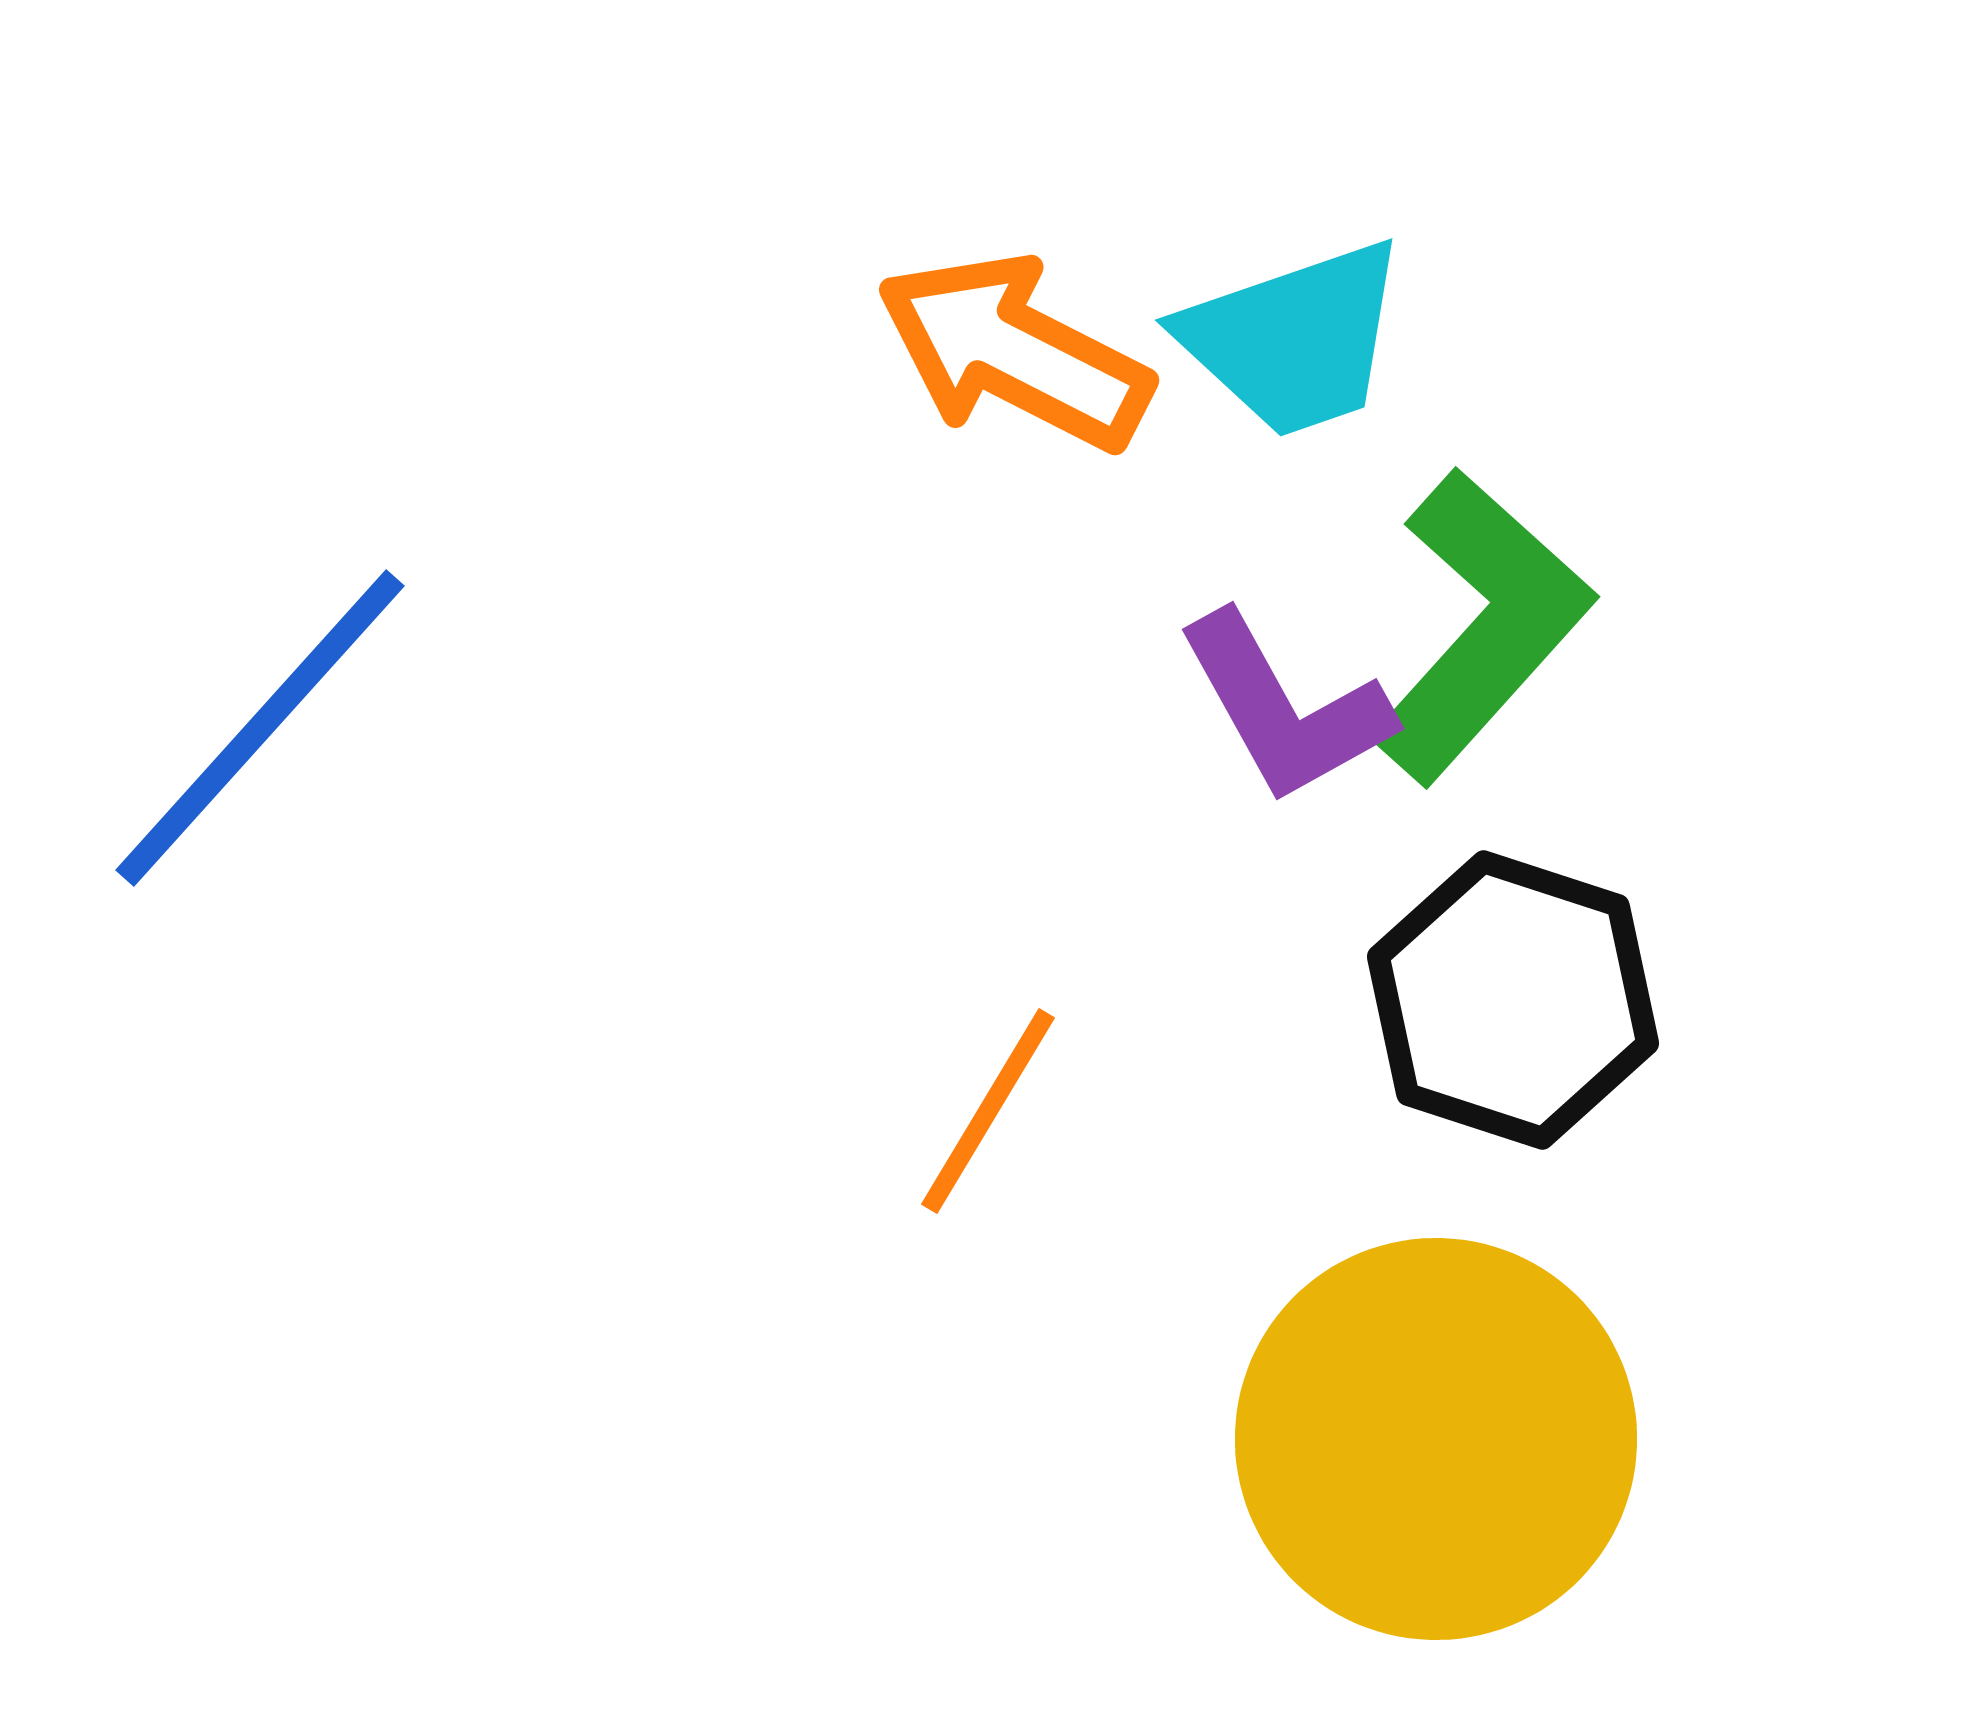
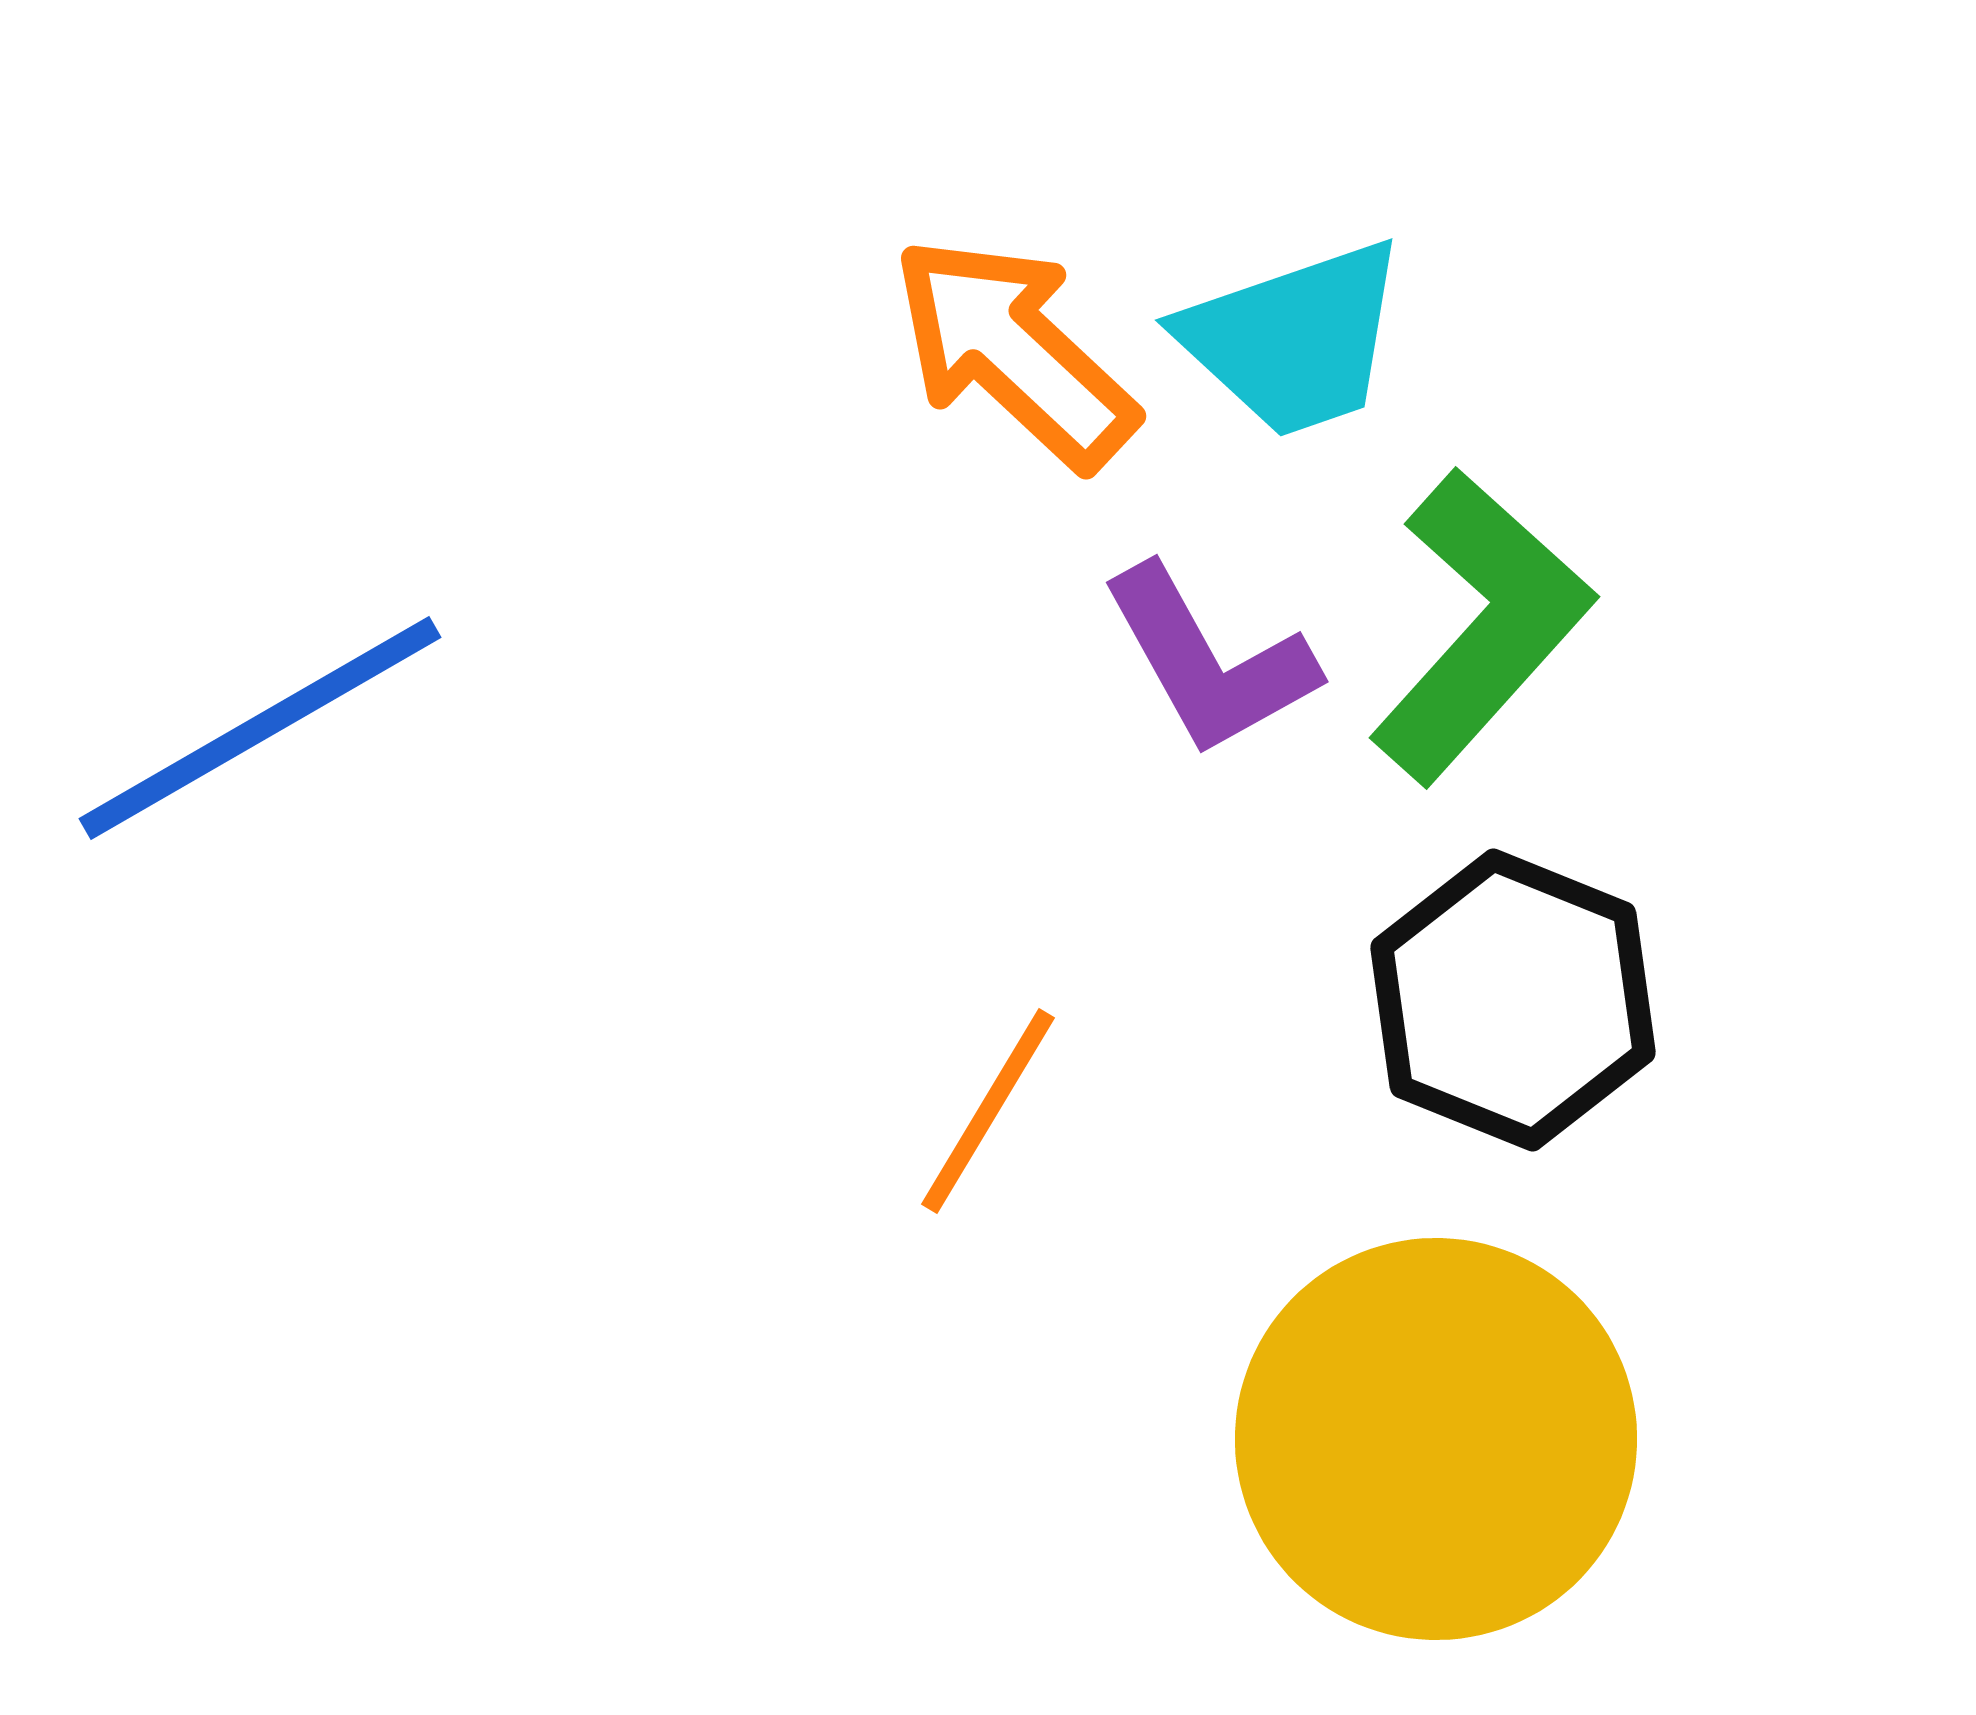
orange arrow: rotated 16 degrees clockwise
purple L-shape: moved 76 px left, 47 px up
blue line: rotated 18 degrees clockwise
black hexagon: rotated 4 degrees clockwise
